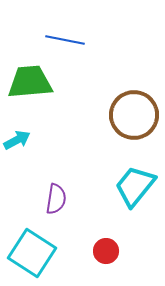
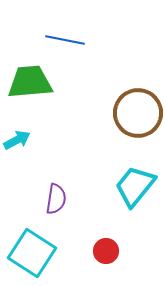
brown circle: moved 4 px right, 2 px up
